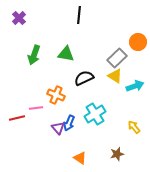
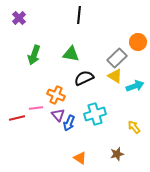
green triangle: moved 5 px right
cyan cross: rotated 15 degrees clockwise
purple triangle: moved 13 px up
